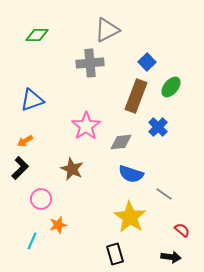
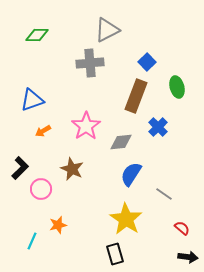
green ellipse: moved 6 px right; rotated 55 degrees counterclockwise
orange arrow: moved 18 px right, 10 px up
blue semicircle: rotated 105 degrees clockwise
pink circle: moved 10 px up
yellow star: moved 4 px left, 2 px down
red semicircle: moved 2 px up
black arrow: moved 17 px right
